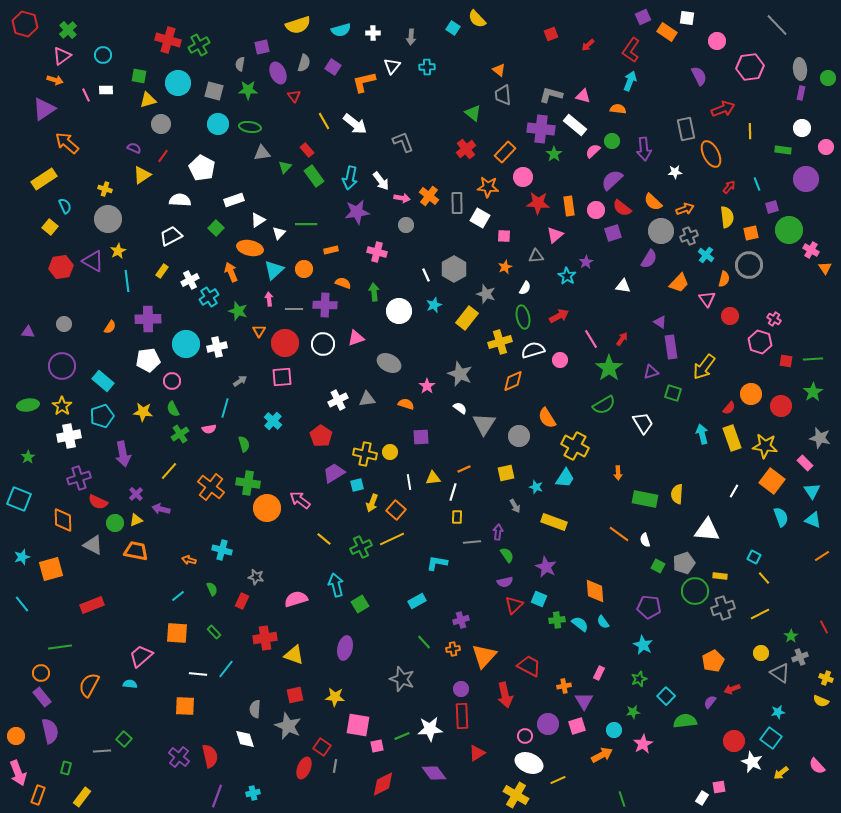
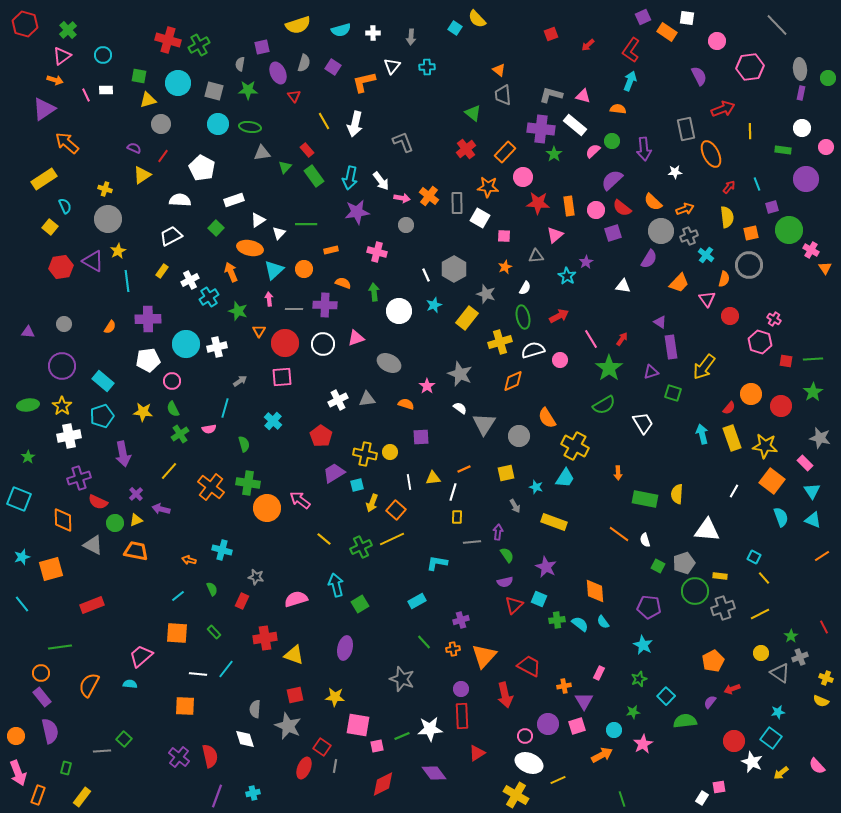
cyan square at (453, 28): moved 2 px right
white arrow at (355, 124): rotated 65 degrees clockwise
